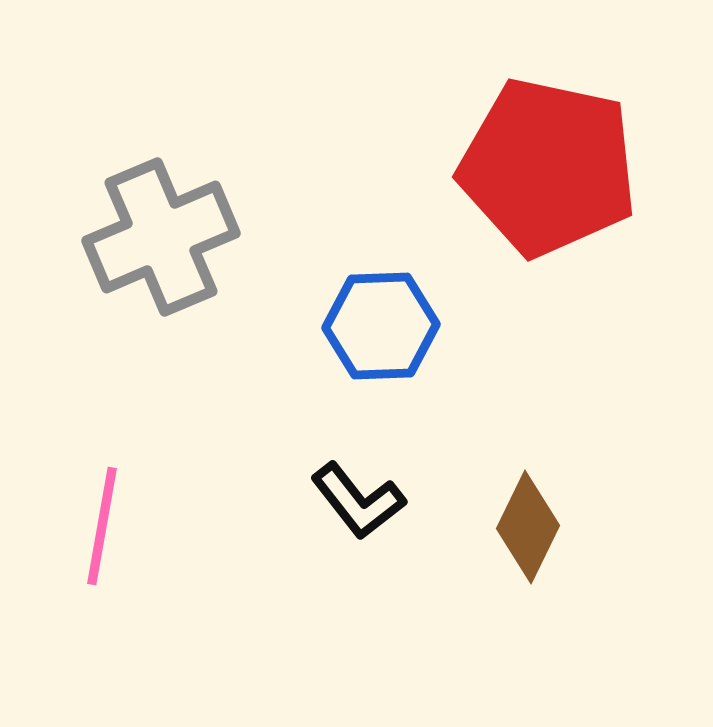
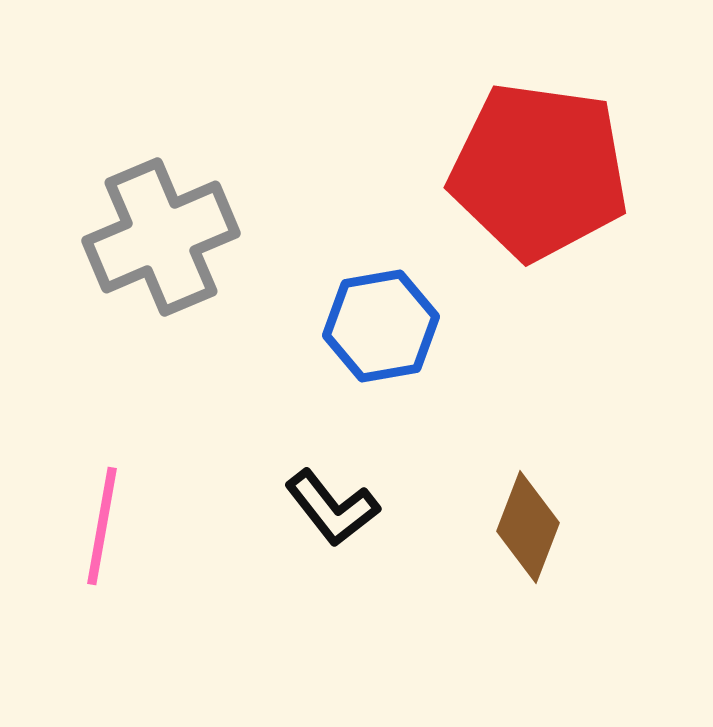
red pentagon: moved 9 px left, 4 px down; rotated 4 degrees counterclockwise
blue hexagon: rotated 8 degrees counterclockwise
black L-shape: moved 26 px left, 7 px down
brown diamond: rotated 5 degrees counterclockwise
